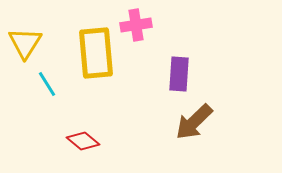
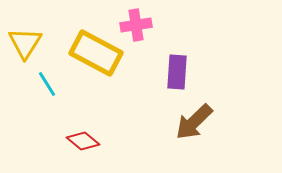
yellow rectangle: rotated 57 degrees counterclockwise
purple rectangle: moved 2 px left, 2 px up
